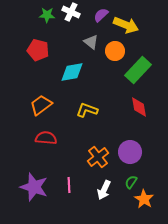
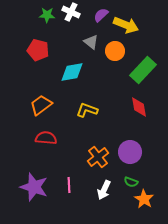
green rectangle: moved 5 px right
green semicircle: rotated 104 degrees counterclockwise
